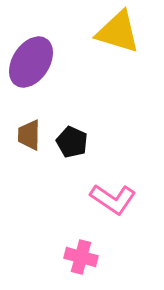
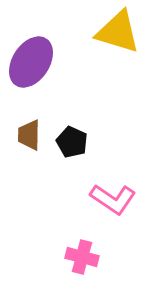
pink cross: moved 1 px right
